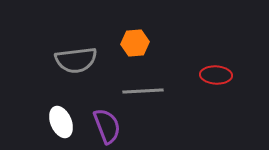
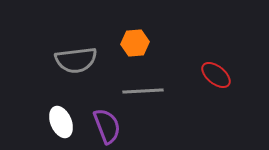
red ellipse: rotated 36 degrees clockwise
